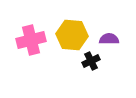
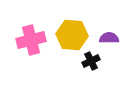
purple semicircle: moved 1 px up
